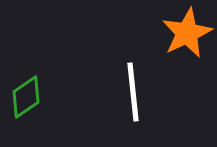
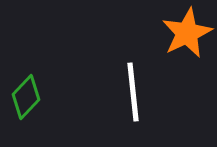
green diamond: rotated 12 degrees counterclockwise
